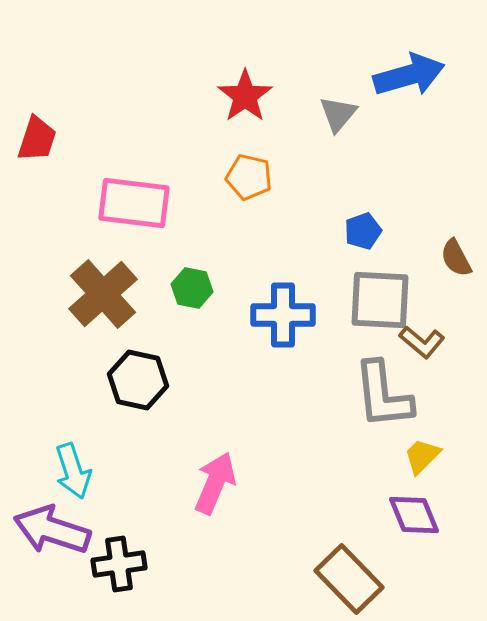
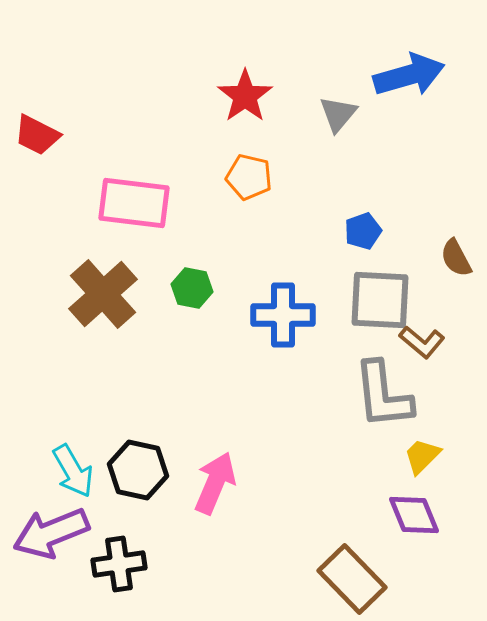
red trapezoid: moved 4 px up; rotated 99 degrees clockwise
black hexagon: moved 90 px down
cyan arrow: rotated 12 degrees counterclockwise
purple arrow: moved 1 px left, 3 px down; rotated 40 degrees counterclockwise
brown rectangle: moved 3 px right
